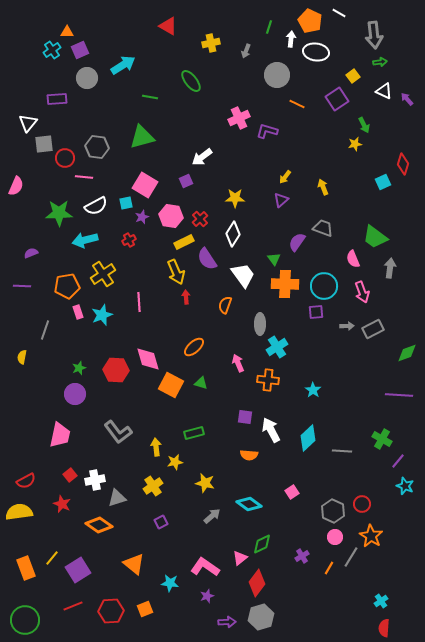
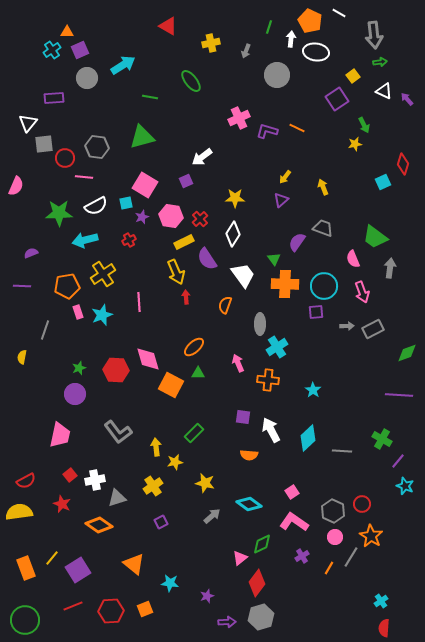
purple rectangle at (57, 99): moved 3 px left, 1 px up
orange line at (297, 104): moved 24 px down
green triangle at (201, 383): moved 3 px left, 10 px up; rotated 16 degrees counterclockwise
purple square at (245, 417): moved 2 px left
green rectangle at (194, 433): rotated 30 degrees counterclockwise
pink L-shape at (205, 567): moved 89 px right, 45 px up
